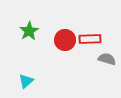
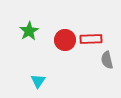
red rectangle: moved 1 px right
gray semicircle: moved 1 px down; rotated 120 degrees counterclockwise
cyan triangle: moved 12 px right; rotated 14 degrees counterclockwise
